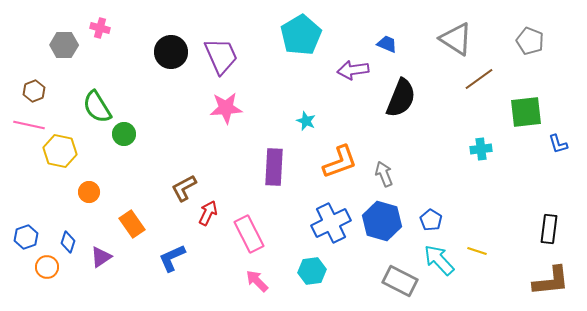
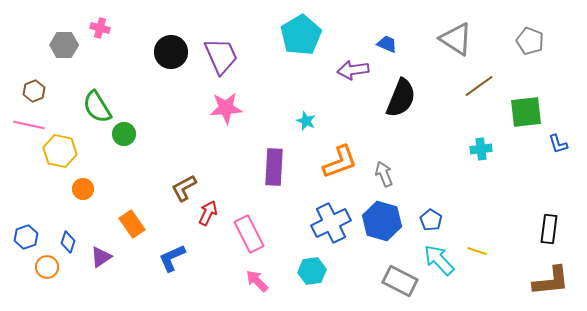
brown line at (479, 79): moved 7 px down
orange circle at (89, 192): moved 6 px left, 3 px up
